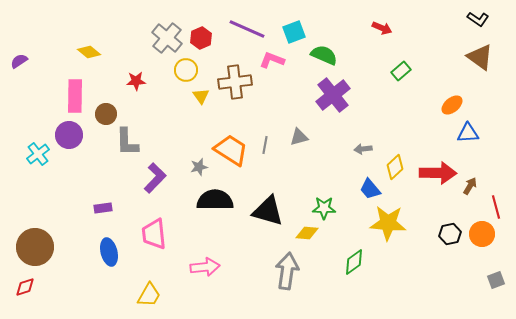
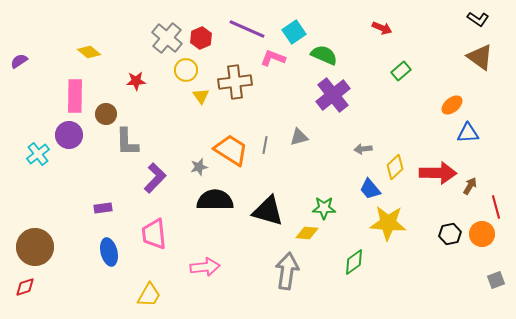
cyan square at (294, 32): rotated 15 degrees counterclockwise
pink L-shape at (272, 60): moved 1 px right, 2 px up
